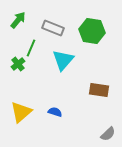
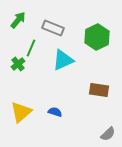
green hexagon: moved 5 px right, 6 px down; rotated 25 degrees clockwise
cyan triangle: rotated 25 degrees clockwise
